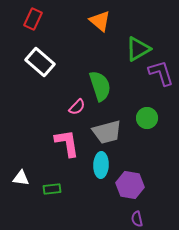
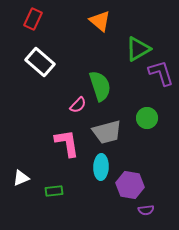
pink semicircle: moved 1 px right, 2 px up
cyan ellipse: moved 2 px down
white triangle: rotated 30 degrees counterclockwise
green rectangle: moved 2 px right, 2 px down
purple semicircle: moved 9 px right, 9 px up; rotated 84 degrees counterclockwise
